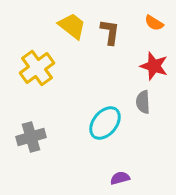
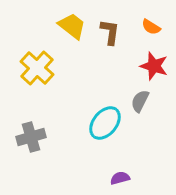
orange semicircle: moved 3 px left, 4 px down
yellow cross: rotated 12 degrees counterclockwise
gray semicircle: moved 3 px left, 1 px up; rotated 30 degrees clockwise
